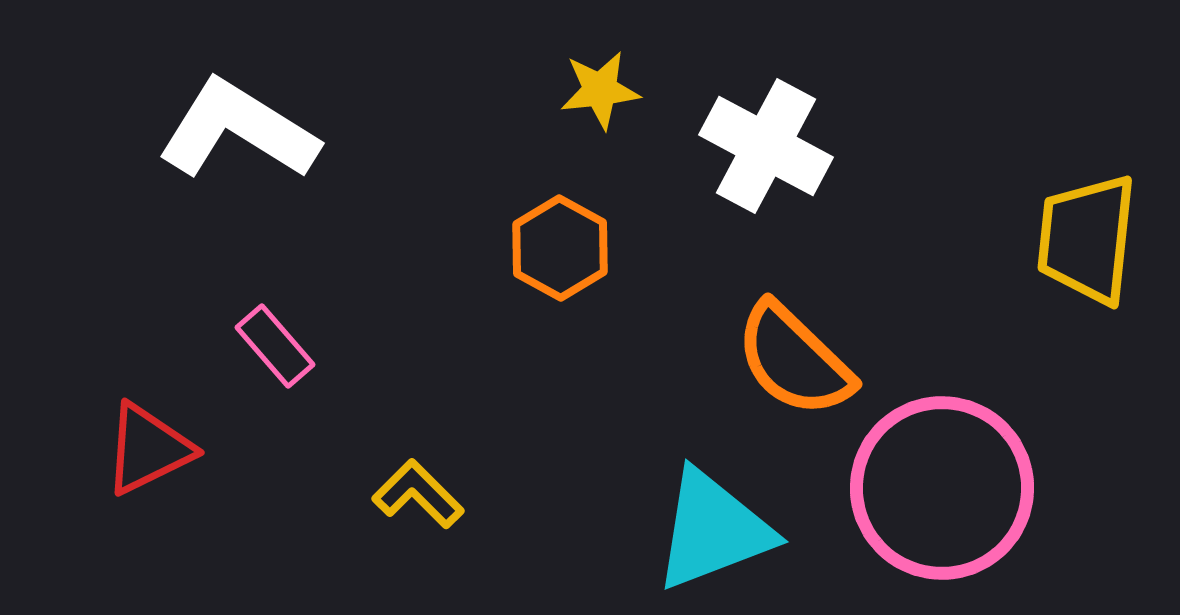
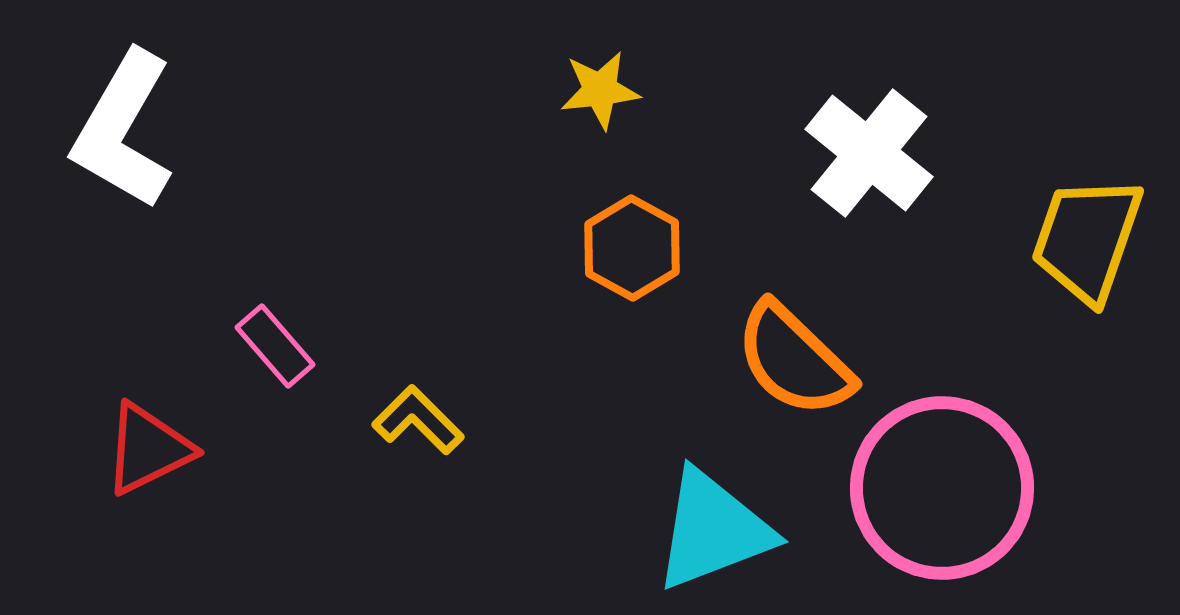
white L-shape: moved 115 px left; rotated 92 degrees counterclockwise
white cross: moved 103 px right, 7 px down; rotated 11 degrees clockwise
yellow trapezoid: rotated 13 degrees clockwise
orange hexagon: moved 72 px right
yellow L-shape: moved 74 px up
